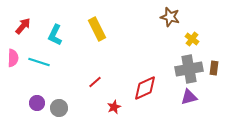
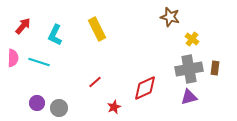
brown rectangle: moved 1 px right
